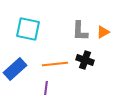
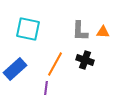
orange triangle: rotated 32 degrees clockwise
orange line: rotated 55 degrees counterclockwise
